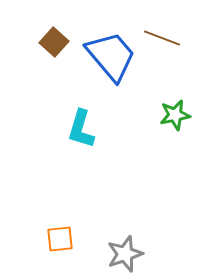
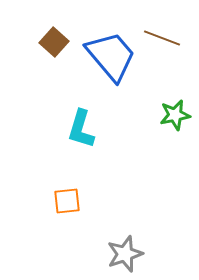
orange square: moved 7 px right, 38 px up
